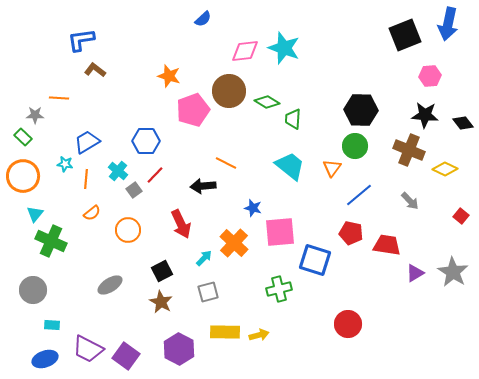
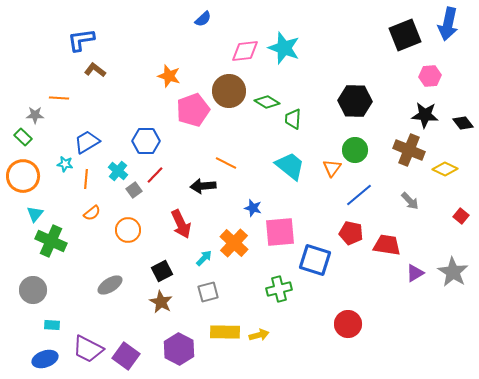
black hexagon at (361, 110): moved 6 px left, 9 px up
green circle at (355, 146): moved 4 px down
